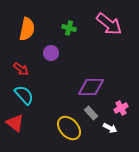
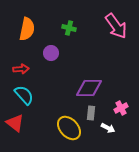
pink arrow: moved 7 px right, 2 px down; rotated 16 degrees clockwise
red arrow: rotated 42 degrees counterclockwise
purple diamond: moved 2 px left, 1 px down
gray rectangle: rotated 48 degrees clockwise
white arrow: moved 2 px left
